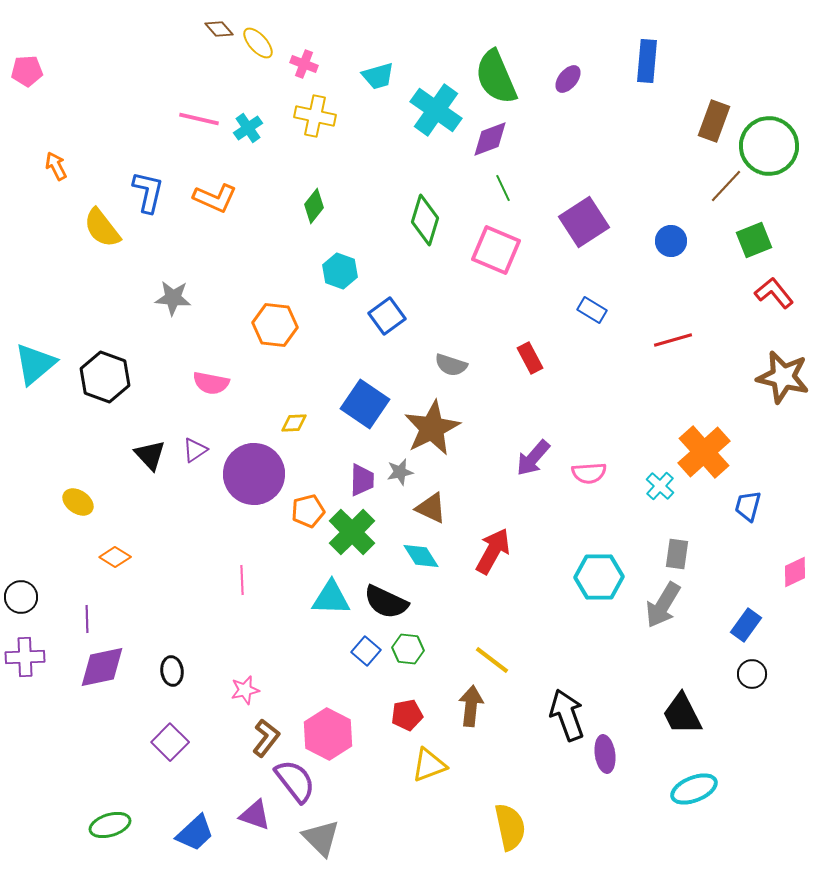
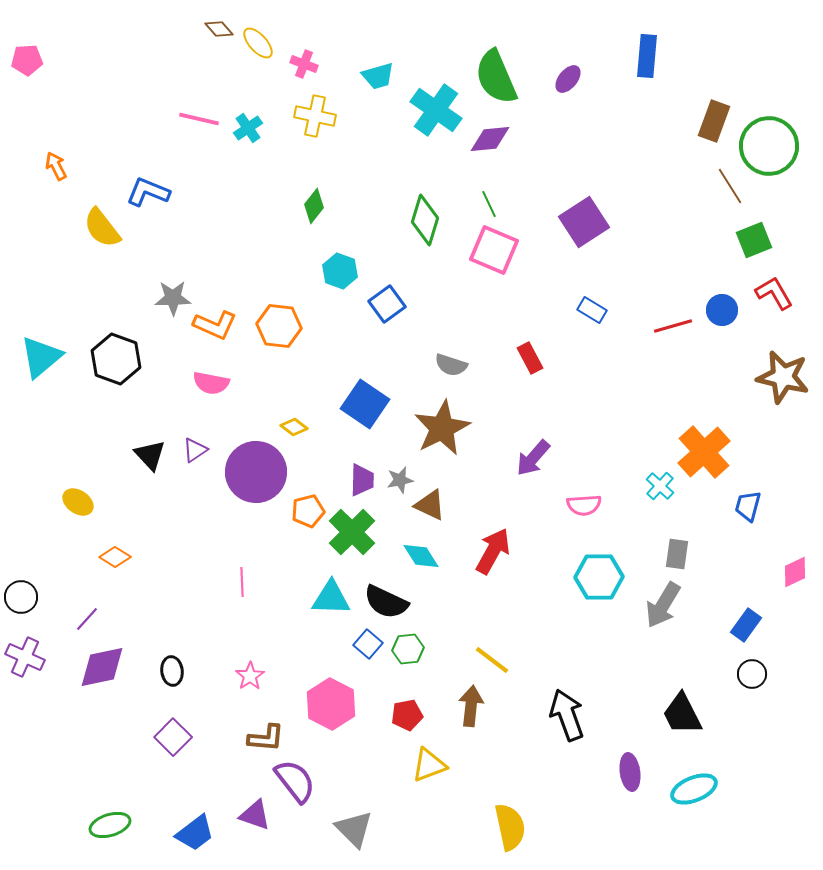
blue rectangle at (647, 61): moved 5 px up
pink pentagon at (27, 71): moved 11 px up
purple diamond at (490, 139): rotated 15 degrees clockwise
brown line at (726, 186): moved 4 px right; rotated 75 degrees counterclockwise
green line at (503, 188): moved 14 px left, 16 px down
blue L-shape at (148, 192): rotated 81 degrees counterclockwise
orange L-shape at (215, 198): moved 127 px down
blue circle at (671, 241): moved 51 px right, 69 px down
pink square at (496, 250): moved 2 px left
red L-shape at (774, 293): rotated 9 degrees clockwise
gray star at (173, 298): rotated 6 degrees counterclockwise
blue square at (387, 316): moved 12 px up
orange hexagon at (275, 325): moved 4 px right, 1 px down
red line at (673, 340): moved 14 px up
cyan triangle at (35, 364): moved 6 px right, 7 px up
black hexagon at (105, 377): moved 11 px right, 18 px up
yellow diamond at (294, 423): moved 4 px down; rotated 40 degrees clockwise
brown star at (432, 428): moved 10 px right
gray star at (400, 472): moved 8 px down
pink semicircle at (589, 473): moved 5 px left, 32 px down
purple circle at (254, 474): moved 2 px right, 2 px up
brown triangle at (431, 508): moved 1 px left, 3 px up
pink line at (242, 580): moved 2 px down
purple line at (87, 619): rotated 44 degrees clockwise
green hexagon at (408, 649): rotated 12 degrees counterclockwise
blue square at (366, 651): moved 2 px right, 7 px up
purple cross at (25, 657): rotated 27 degrees clockwise
pink star at (245, 690): moved 5 px right, 14 px up; rotated 20 degrees counterclockwise
pink hexagon at (328, 734): moved 3 px right, 30 px up
brown L-shape at (266, 738): rotated 57 degrees clockwise
purple square at (170, 742): moved 3 px right, 5 px up
purple ellipse at (605, 754): moved 25 px right, 18 px down
blue trapezoid at (195, 833): rotated 6 degrees clockwise
gray triangle at (321, 838): moved 33 px right, 9 px up
